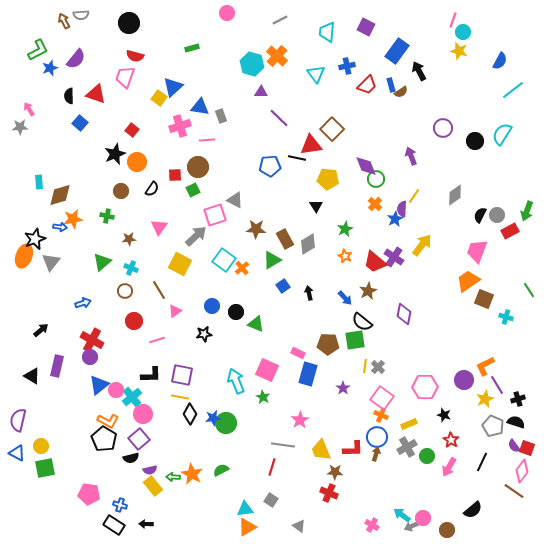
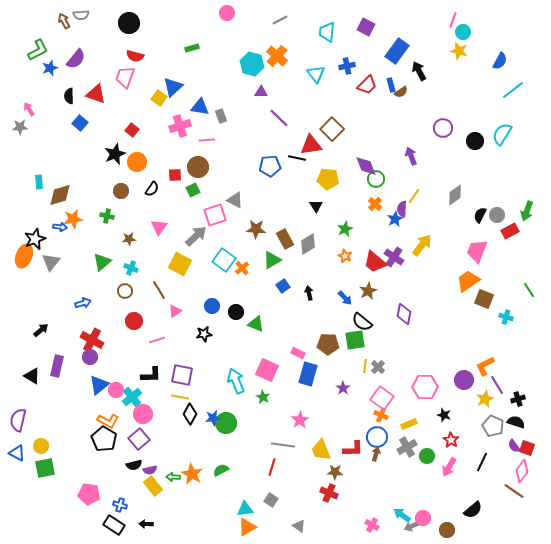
black semicircle at (131, 458): moved 3 px right, 7 px down
